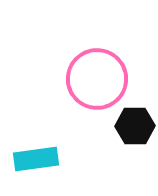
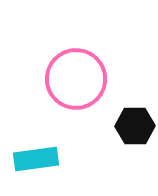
pink circle: moved 21 px left
